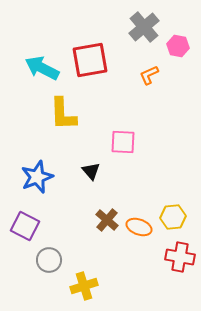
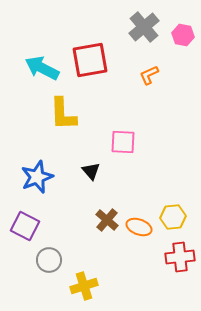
pink hexagon: moved 5 px right, 11 px up
red cross: rotated 16 degrees counterclockwise
